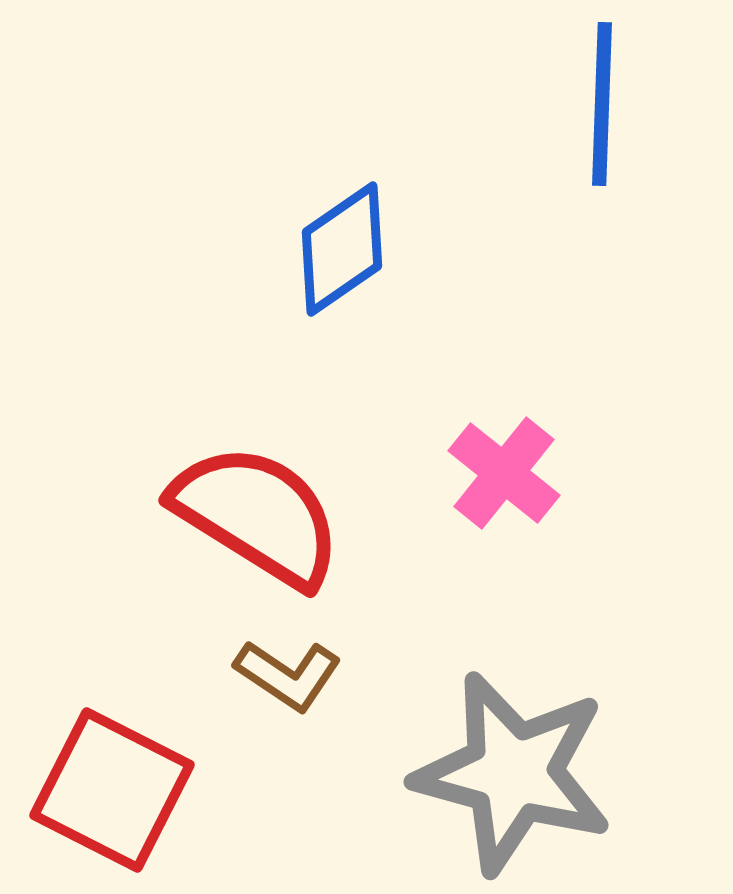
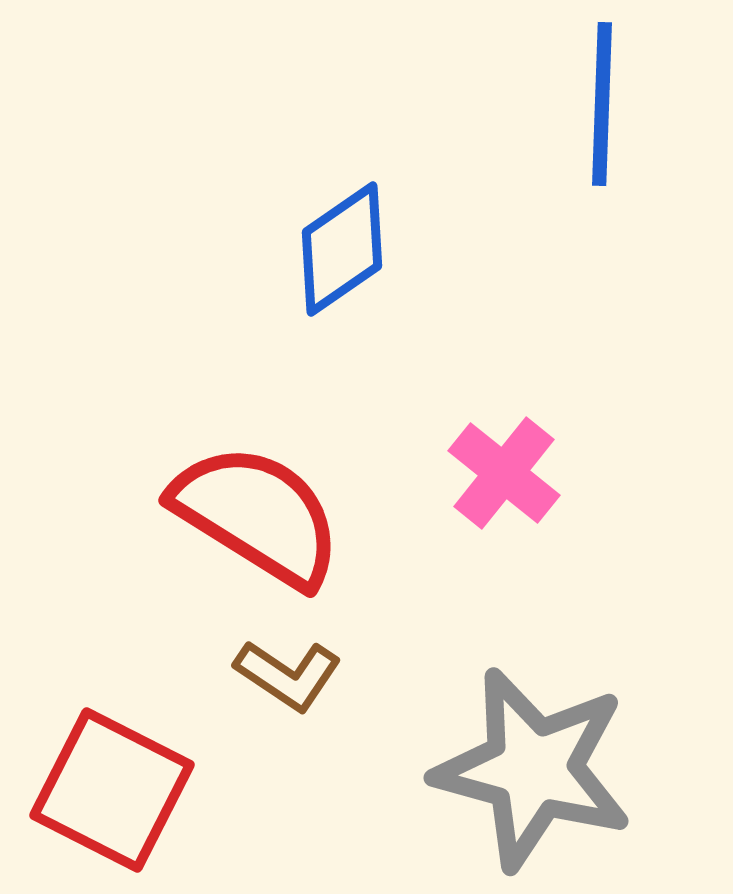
gray star: moved 20 px right, 4 px up
